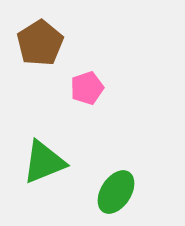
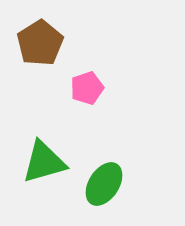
green triangle: rotated 6 degrees clockwise
green ellipse: moved 12 px left, 8 px up
